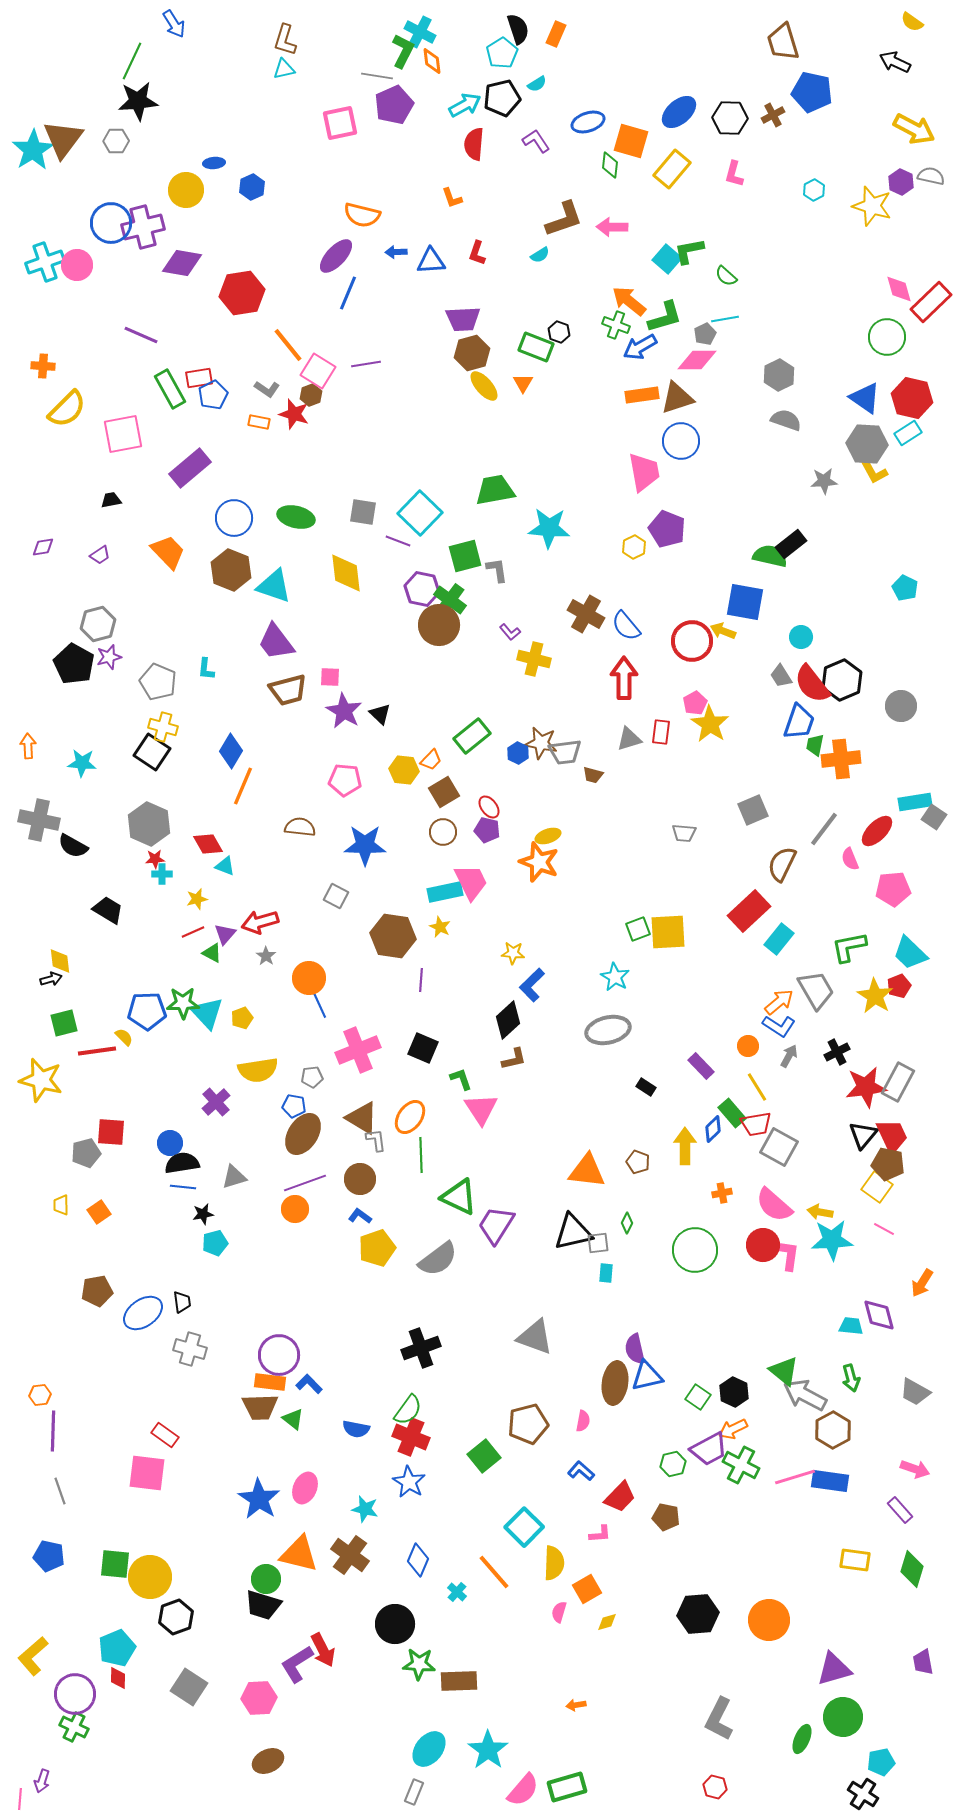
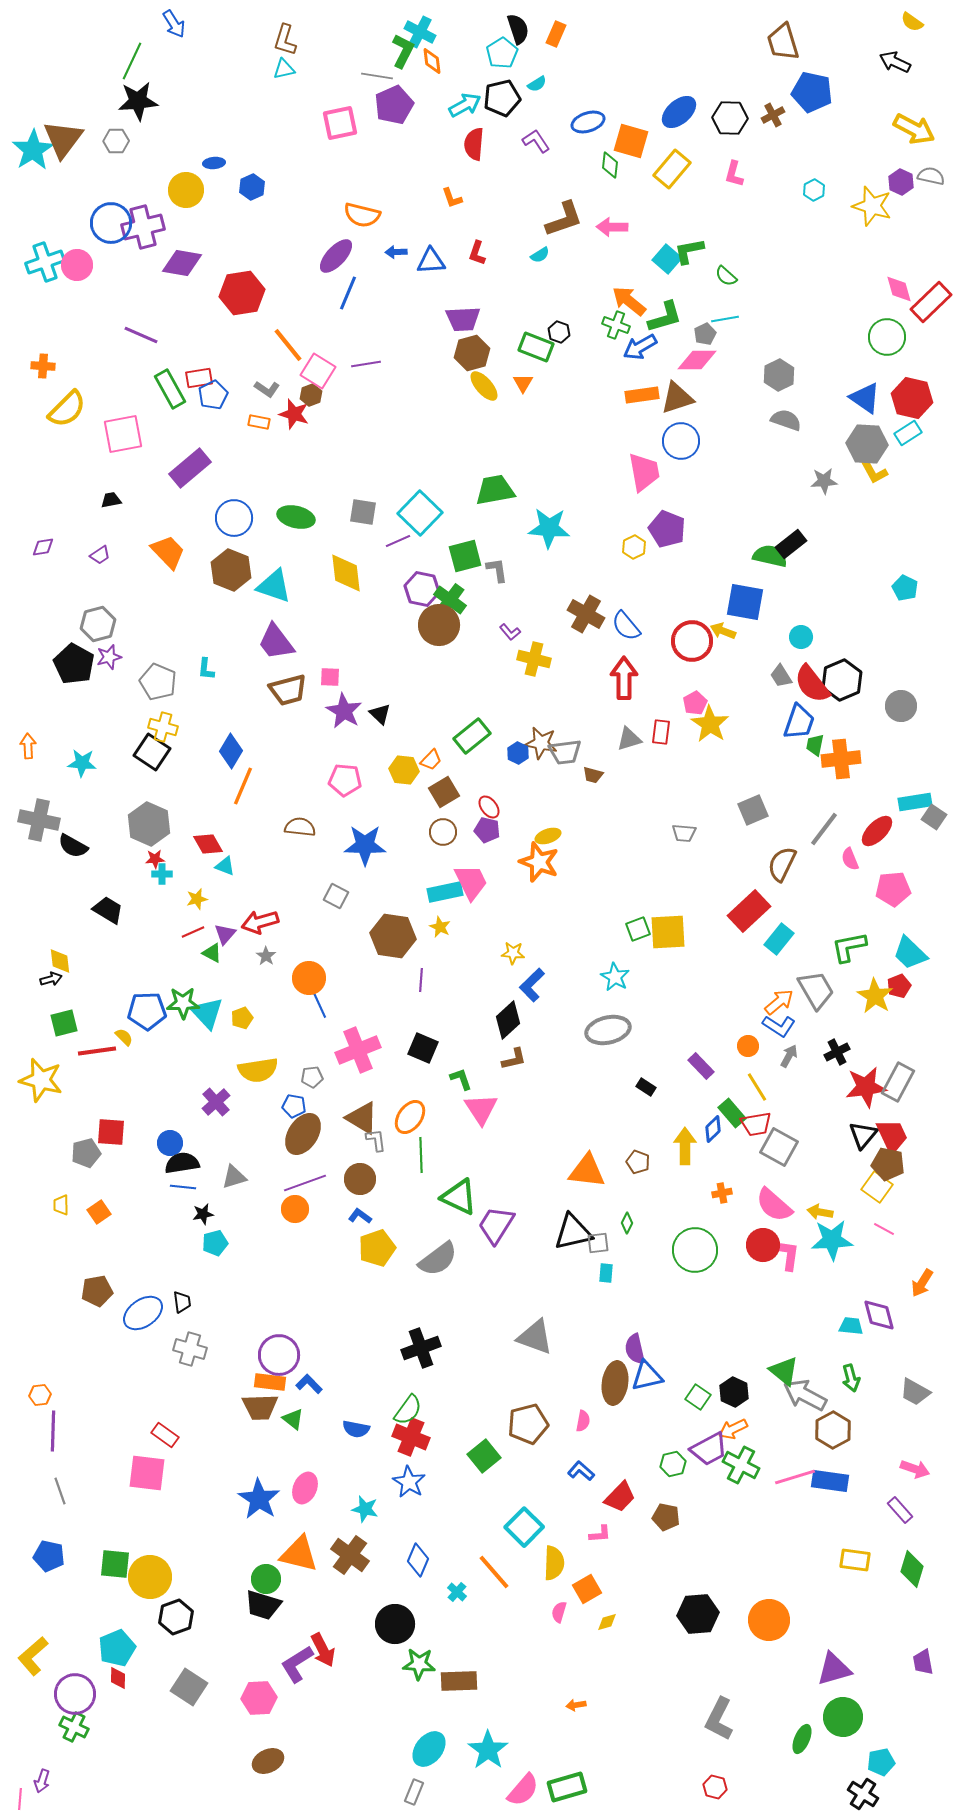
purple line at (398, 541): rotated 45 degrees counterclockwise
